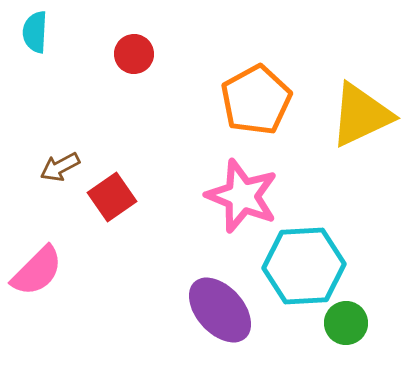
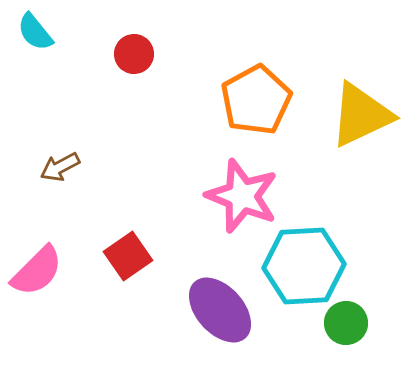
cyan semicircle: rotated 42 degrees counterclockwise
red square: moved 16 px right, 59 px down
